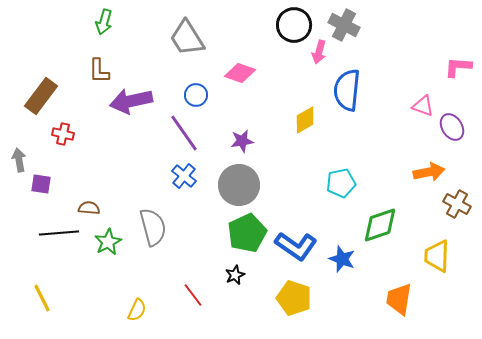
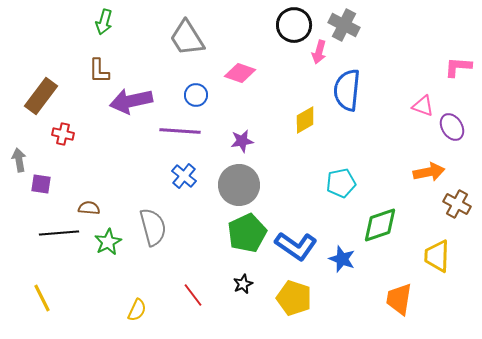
purple line: moved 4 px left, 2 px up; rotated 51 degrees counterclockwise
black star: moved 8 px right, 9 px down
